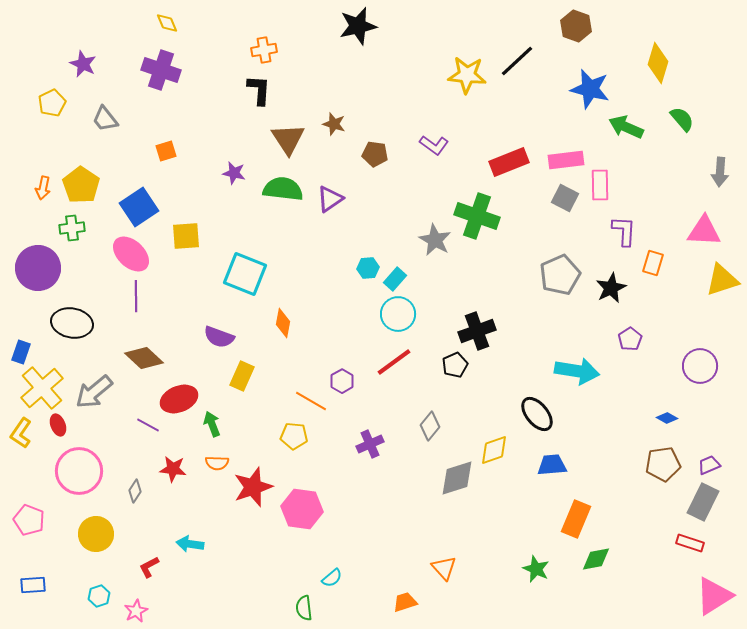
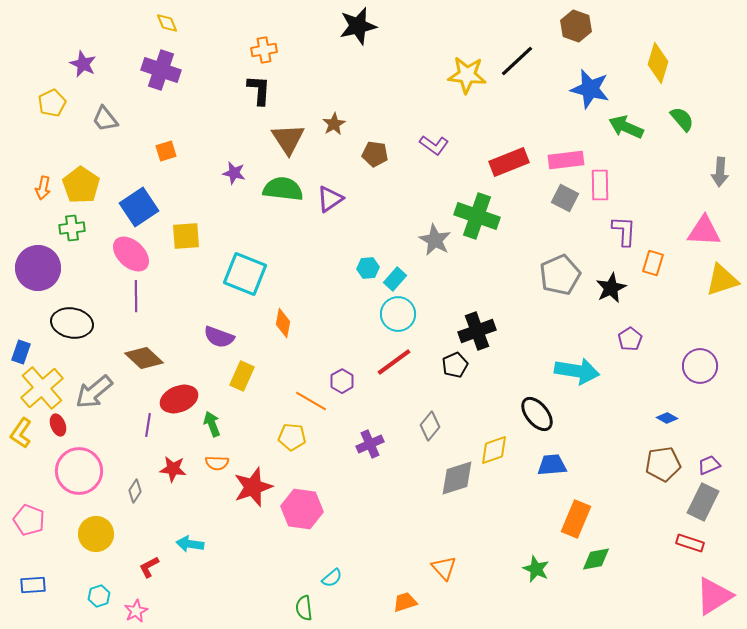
brown star at (334, 124): rotated 25 degrees clockwise
purple line at (148, 425): rotated 70 degrees clockwise
yellow pentagon at (294, 436): moved 2 px left, 1 px down
